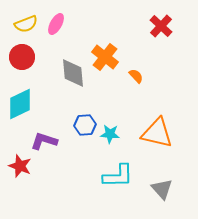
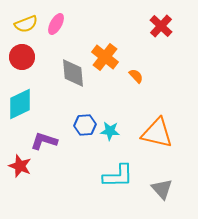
cyan star: moved 3 px up
